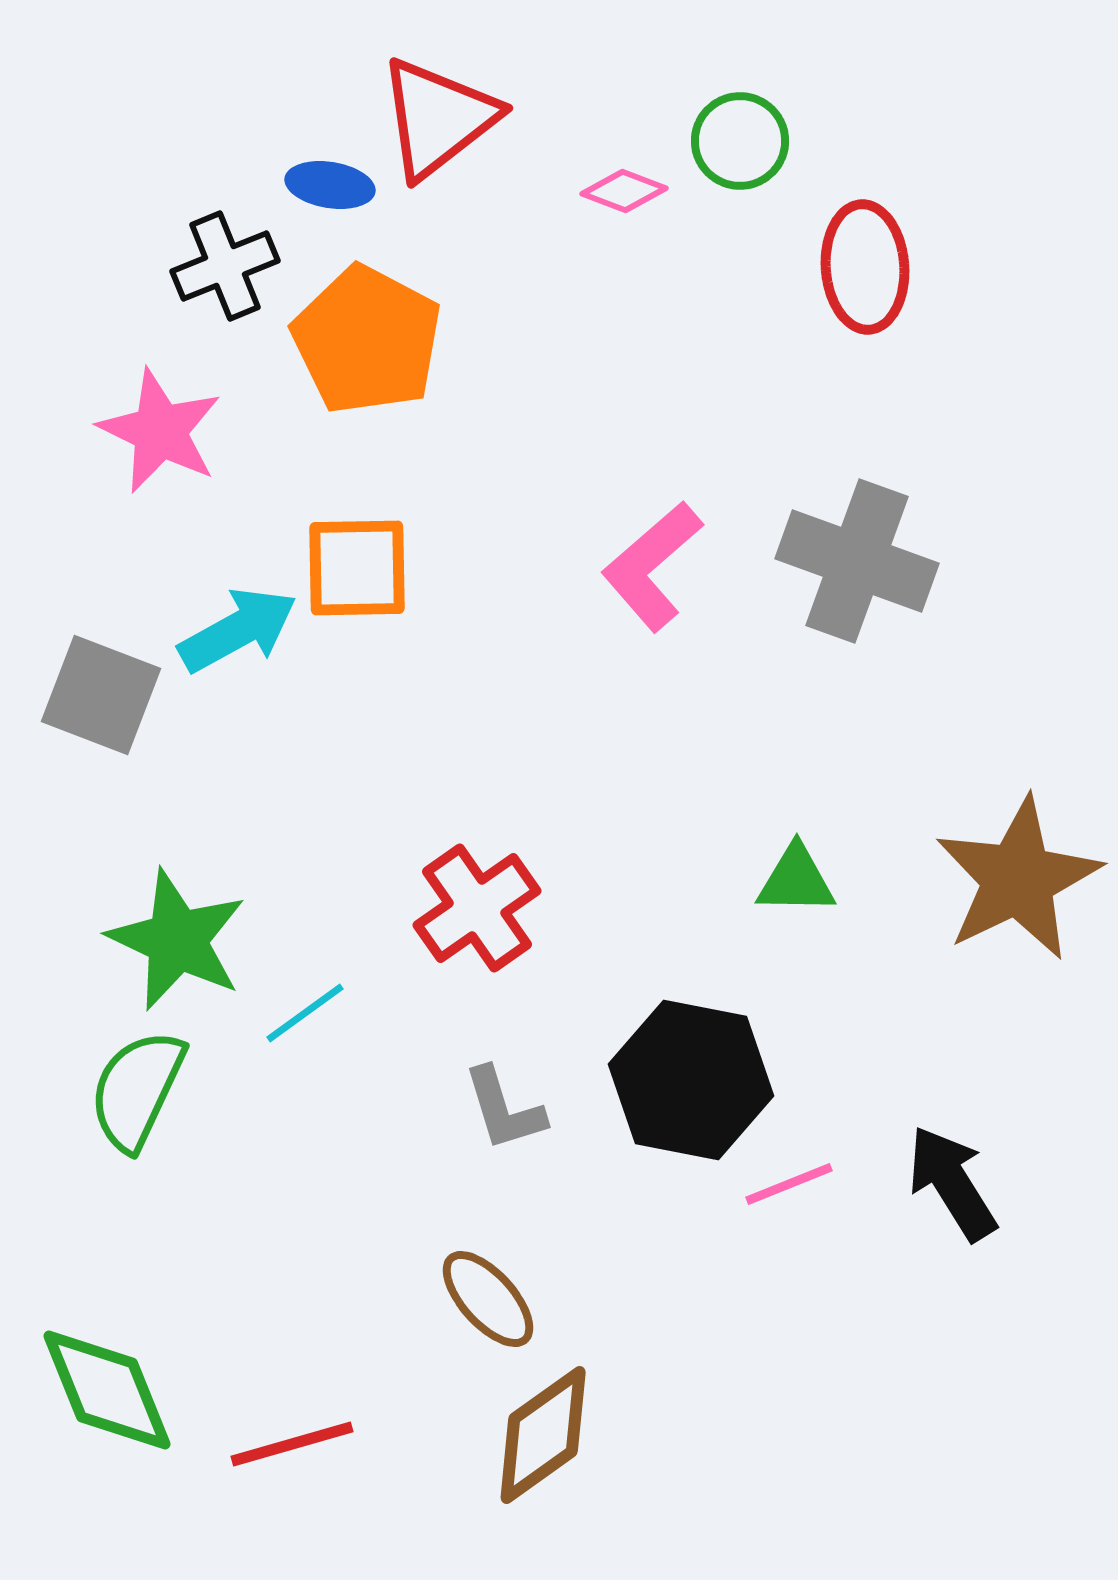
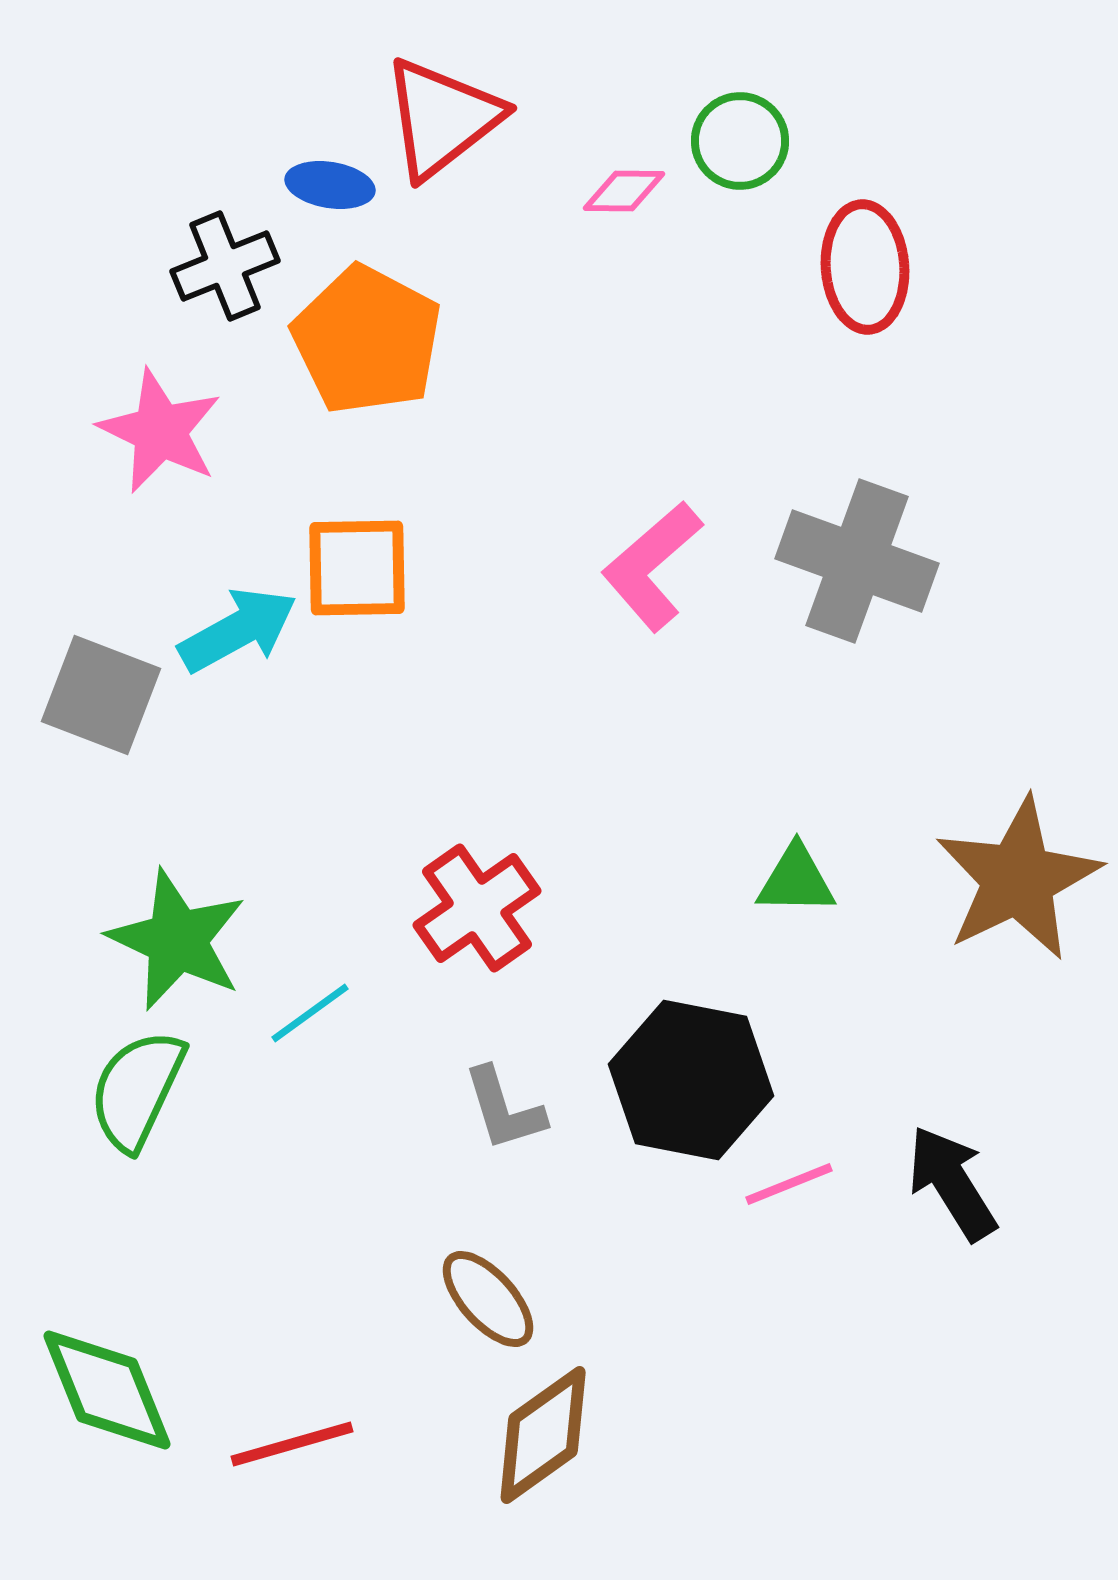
red triangle: moved 4 px right
pink diamond: rotated 20 degrees counterclockwise
cyan line: moved 5 px right
